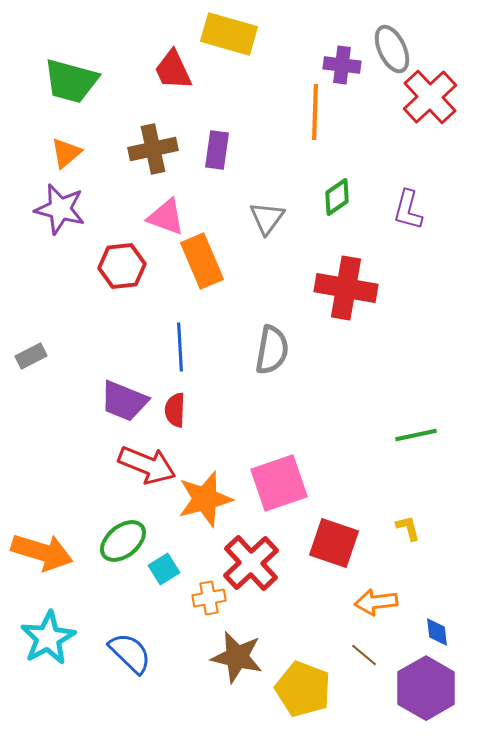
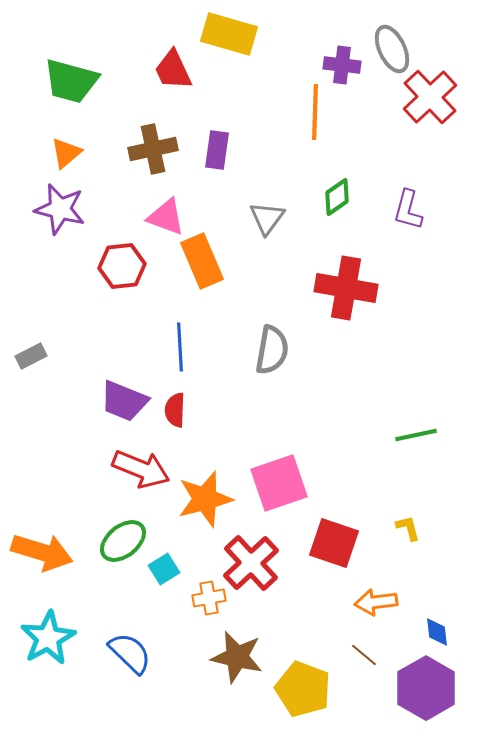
red arrow at (147, 465): moved 6 px left, 4 px down
